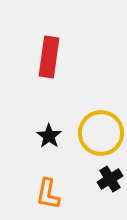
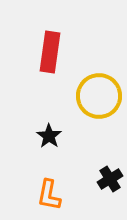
red rectangle: moved 1 px right, 5 px up
yellow circle: moved 2 px left, 37 px up
orange L-shape: moved 1 px right, 1 px down
